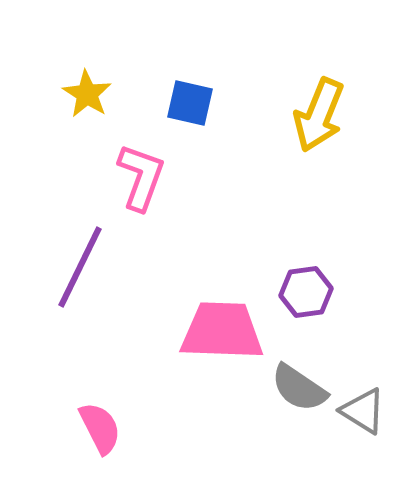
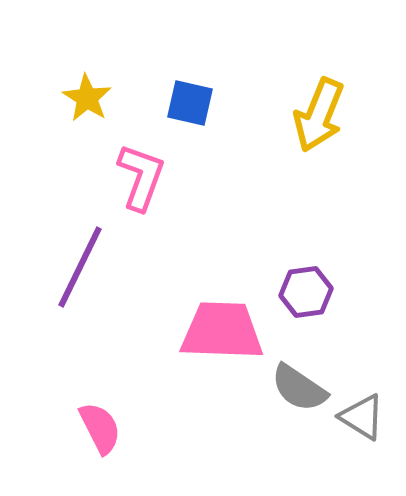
yellow star: moved 4 px down
gray triangle: moved 1 px left, 6 px down
